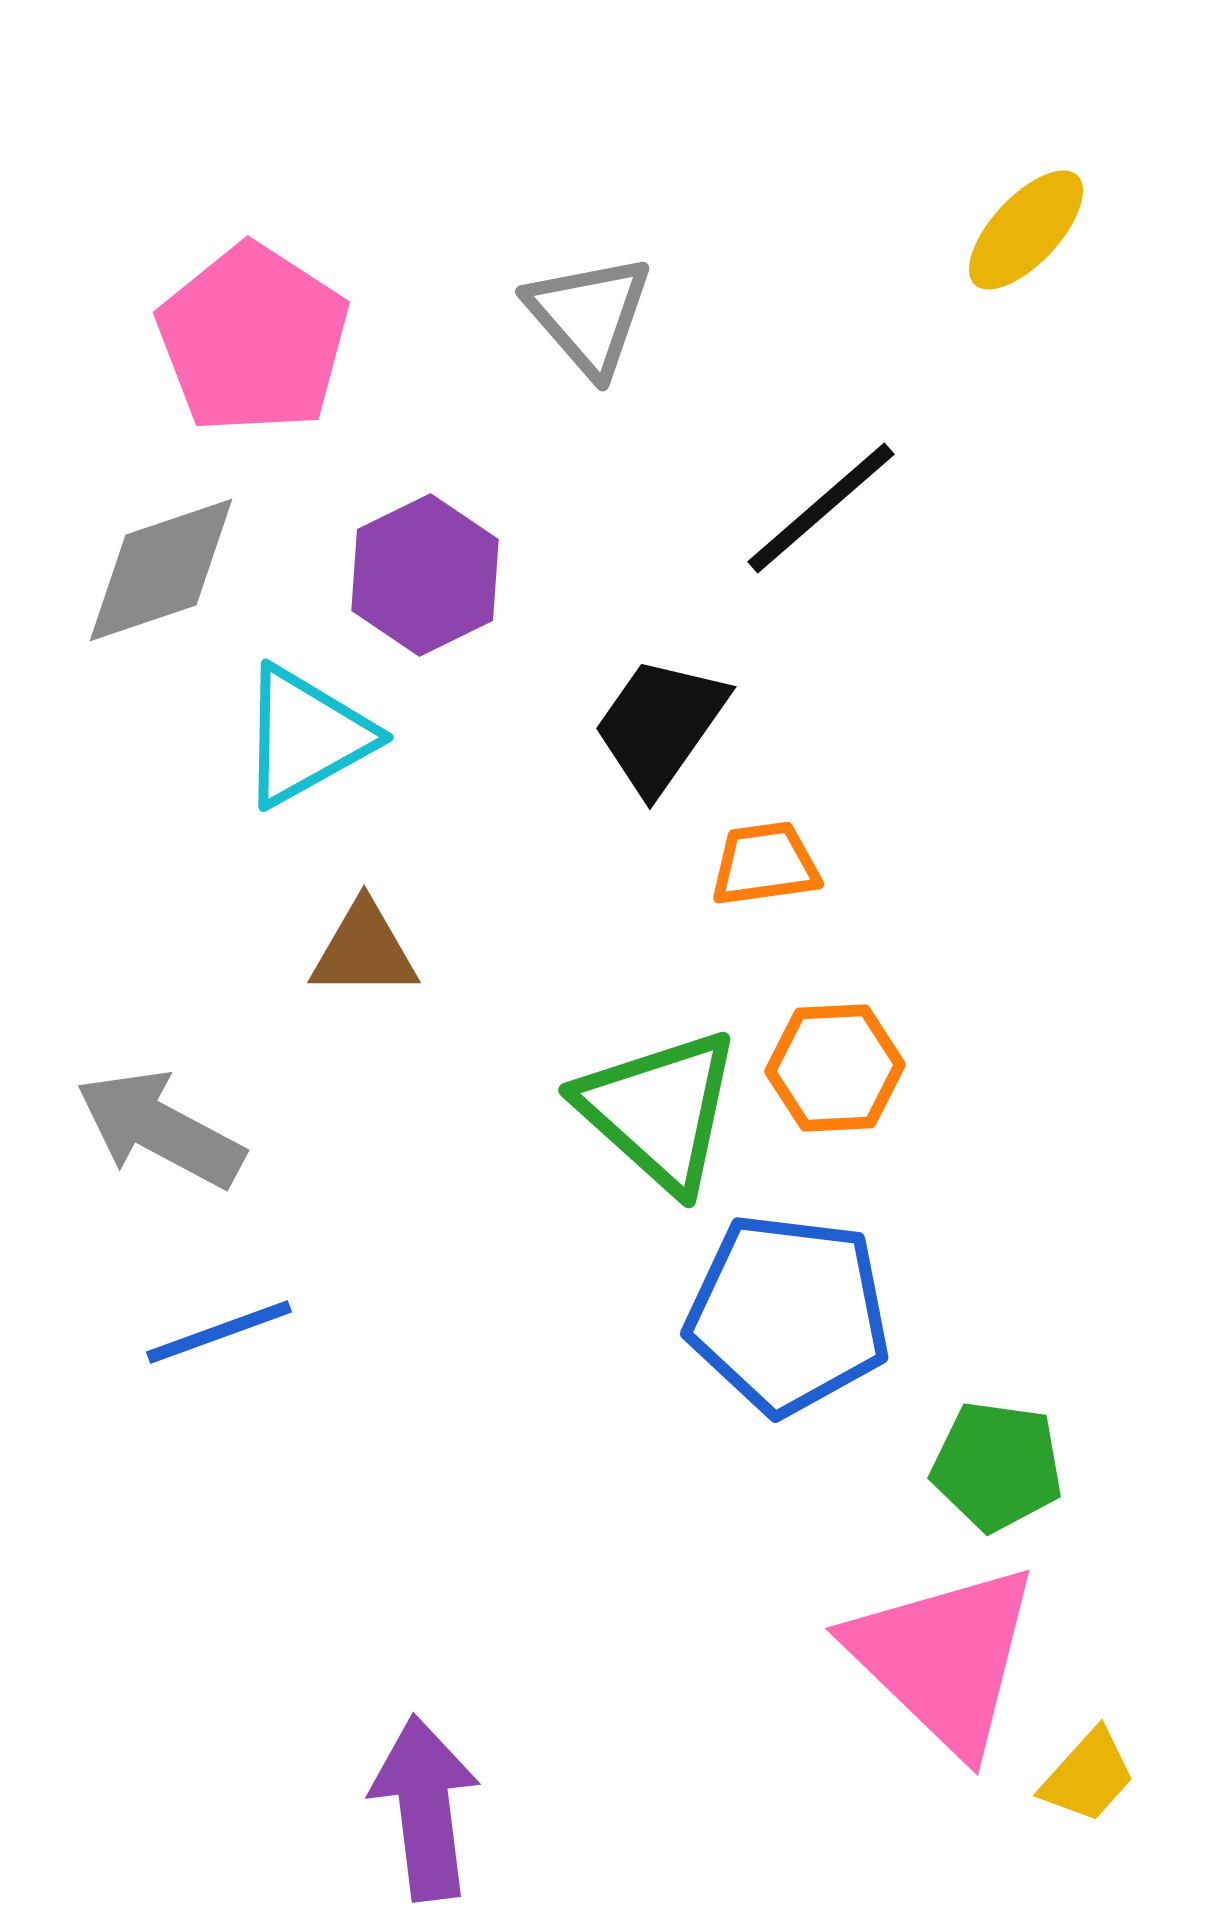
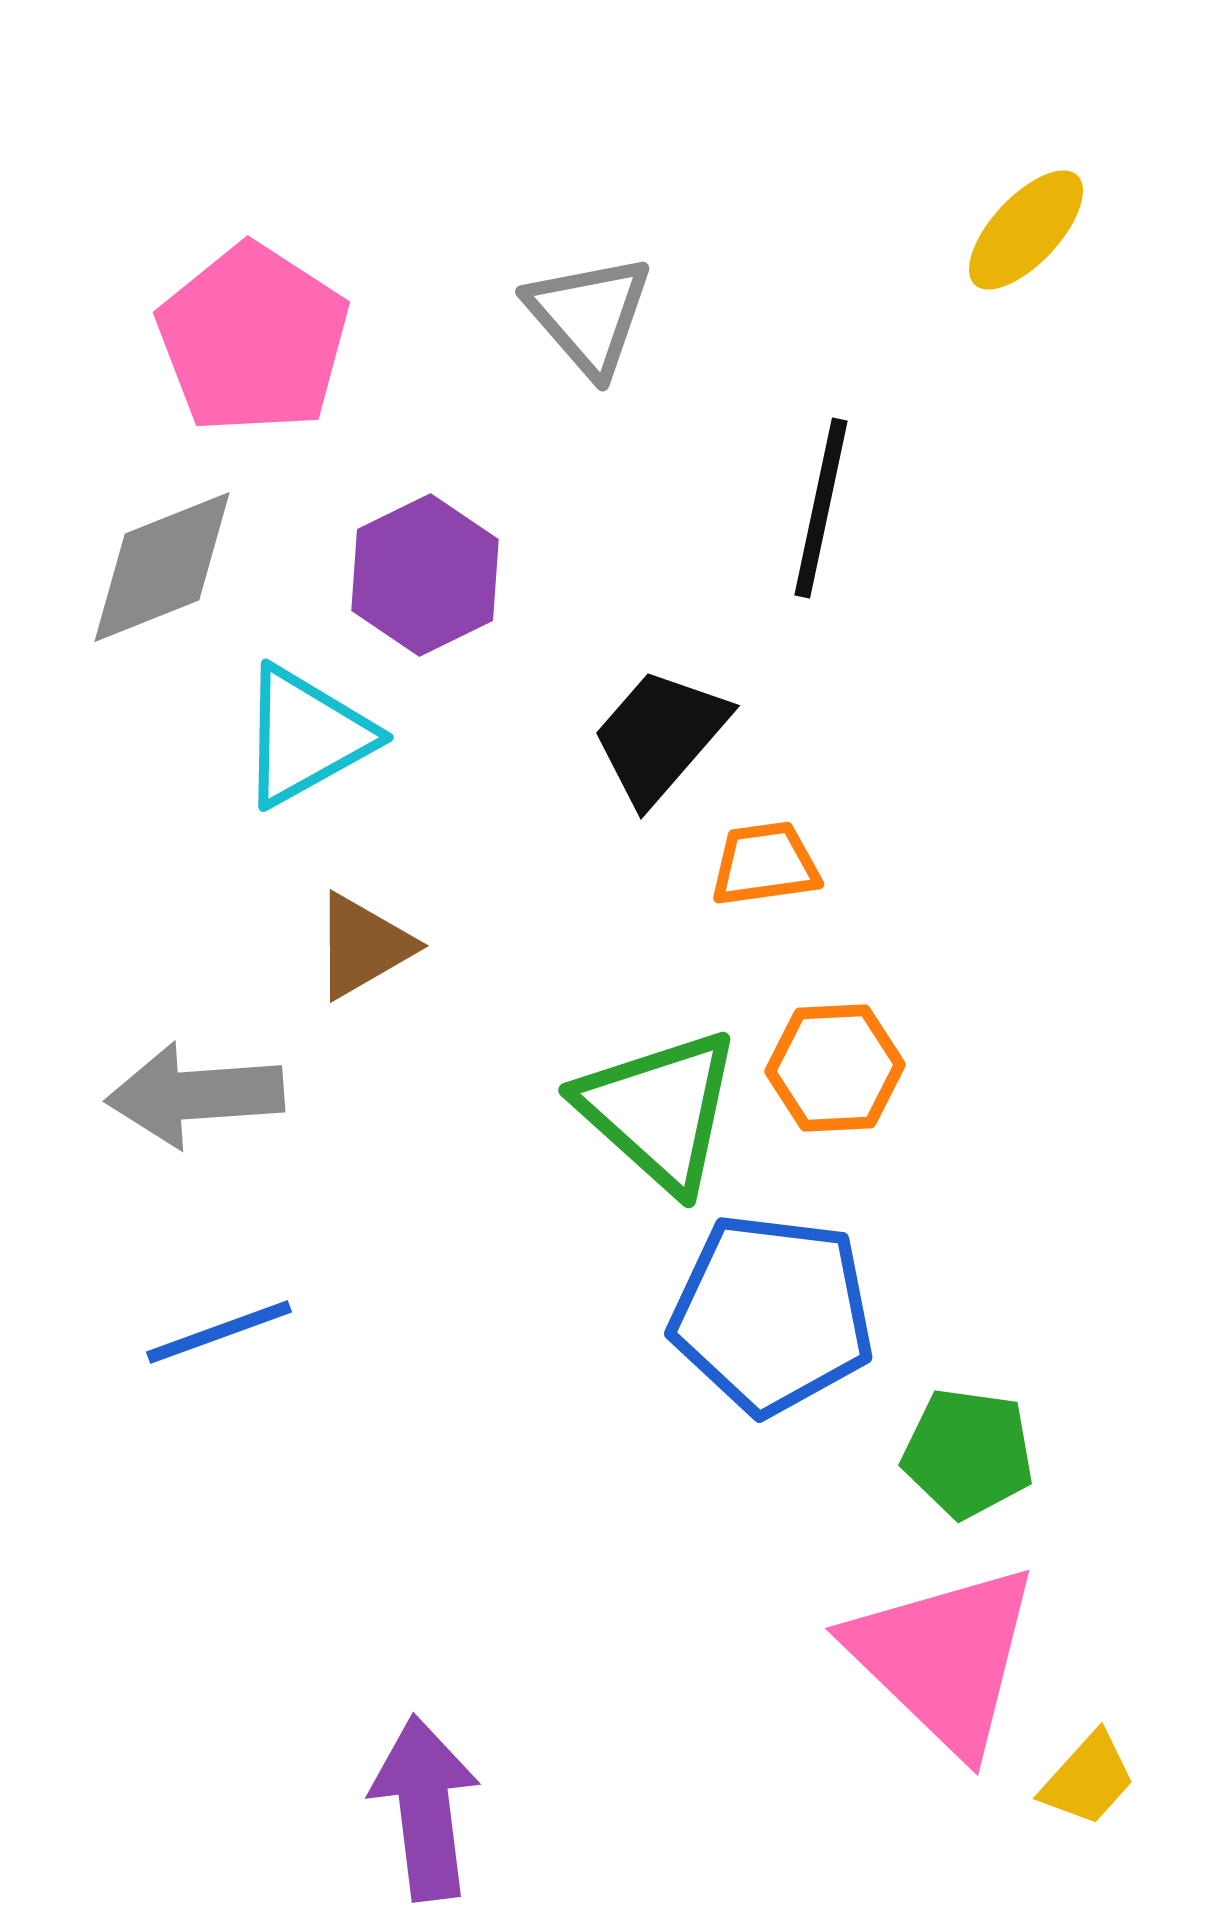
black line: rotated 37 degrees counterclockwise
gray diamond: moved 1 px right, 3 px up; rotated 3 degrees counterclockwise
black trapezoid: moved 11 px down; rotated 6 degrees clockwise
brown triangle: moved 1 px left, 4 px up; rotated 30 degrees counterclockwise
gray arrow: moved 35 px right, 34 px up; rotated 32 degrees counterclockwise
blue pentagon: moved 16 px left
green pentagon: moved 29 px left, 13 px up
yellow trapezoid: moved 3 px down
